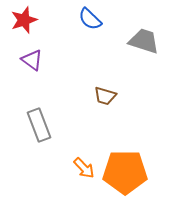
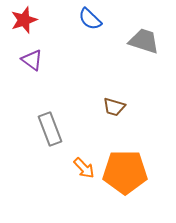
brown trapezoid: moved 9 px right, 11 px down
gray rectangle: moved 11 px right, 4 px down
